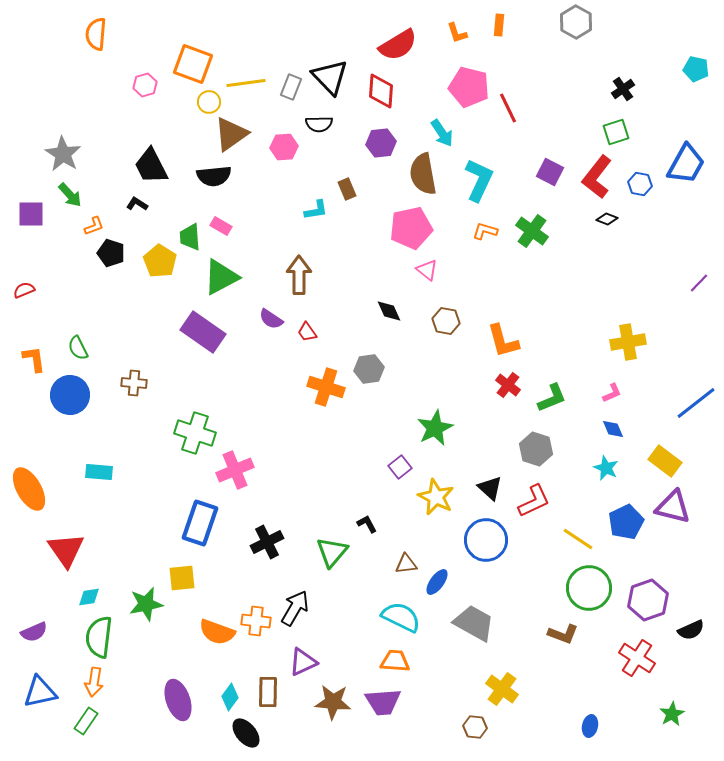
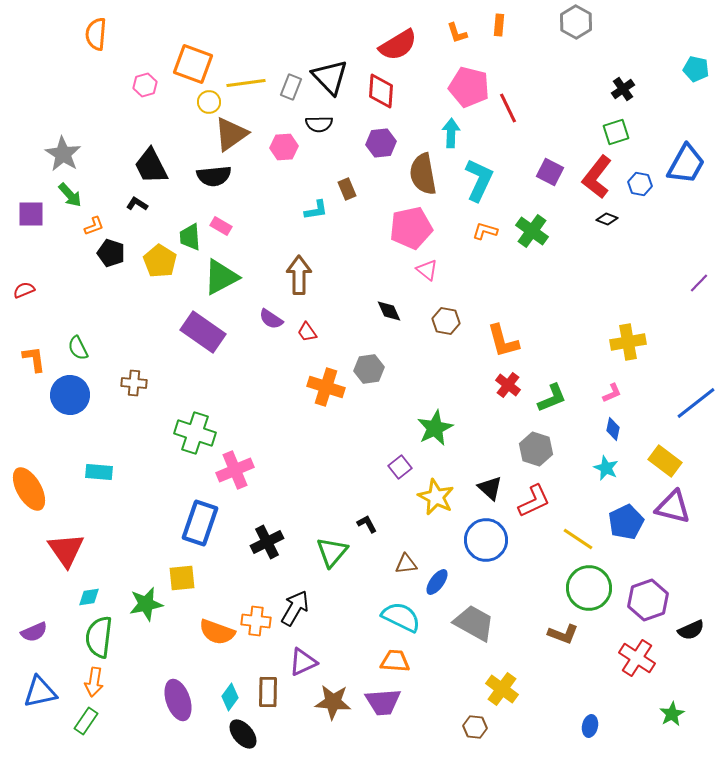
cyan arrow at (442, 133): moved 9 px right; rotated 144 degrees counterclockwise
blue diamond at (613, 429): rotated 35 degrees clockwise
black ellipse at (246, 733): moved 3 px left, 1 px down
